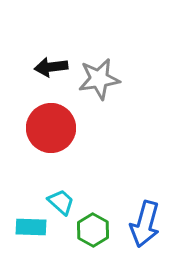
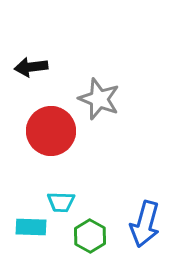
black arrow: moved 20 px left
gray star: moved 20 px down; rotated 30 degrees clockwise
red circle: moved 3 px down
cyan trapezoid: rotated 140 degrees clockwise
green hexagon: moved 3 px left, 6 px down
